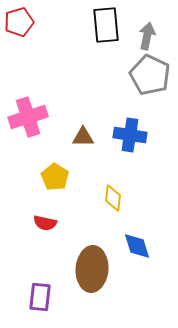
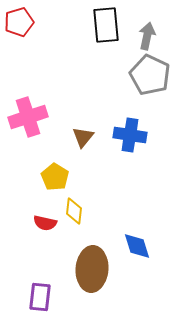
brown triangle: rotated 50 degrees counterclockwise
yellow diamond: moved 39 px left, 13 px down
